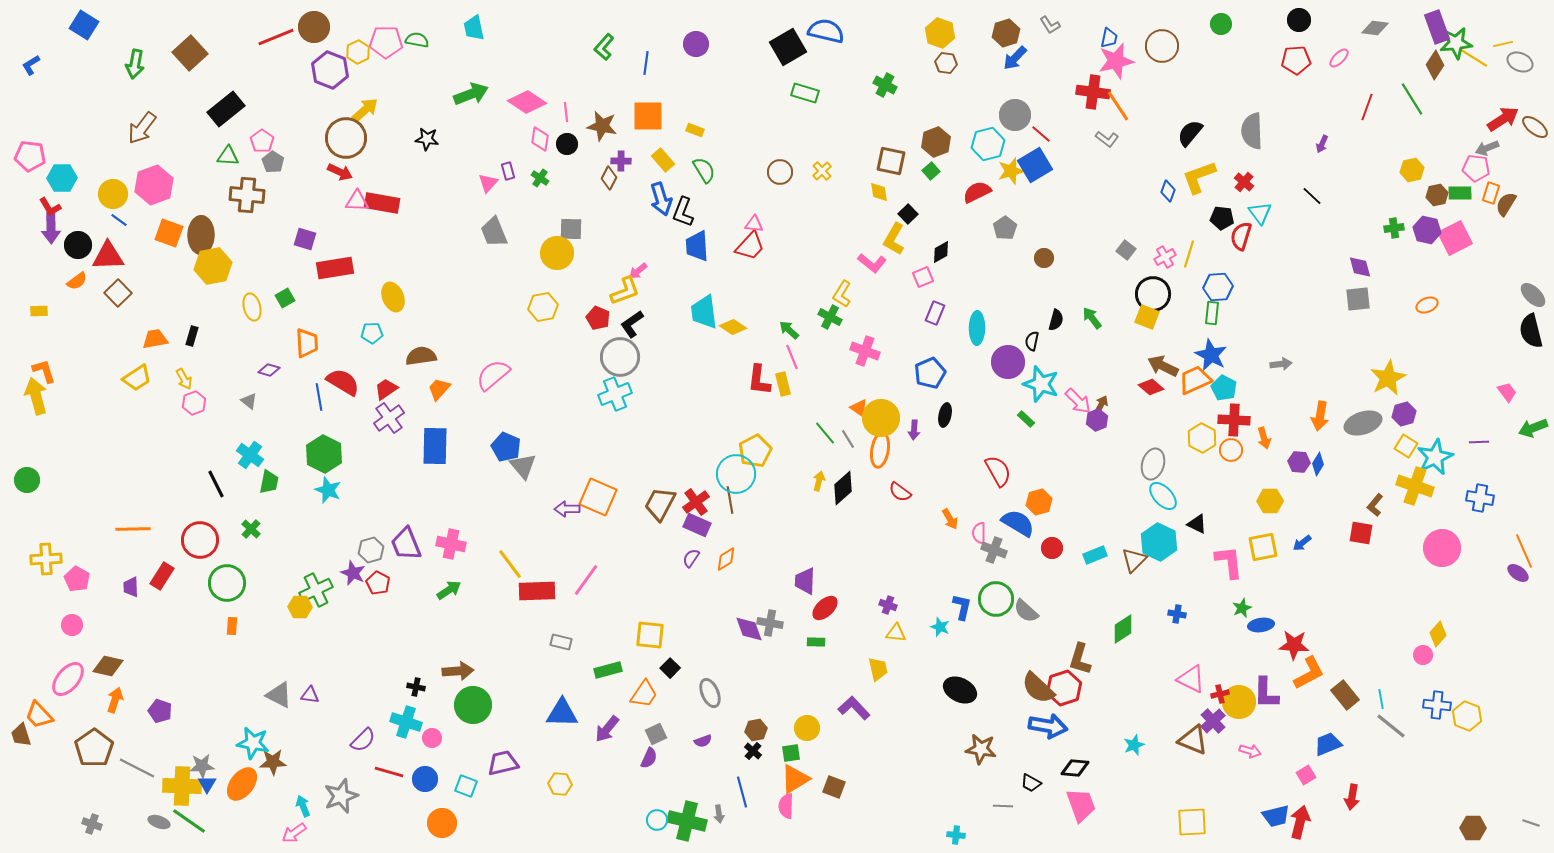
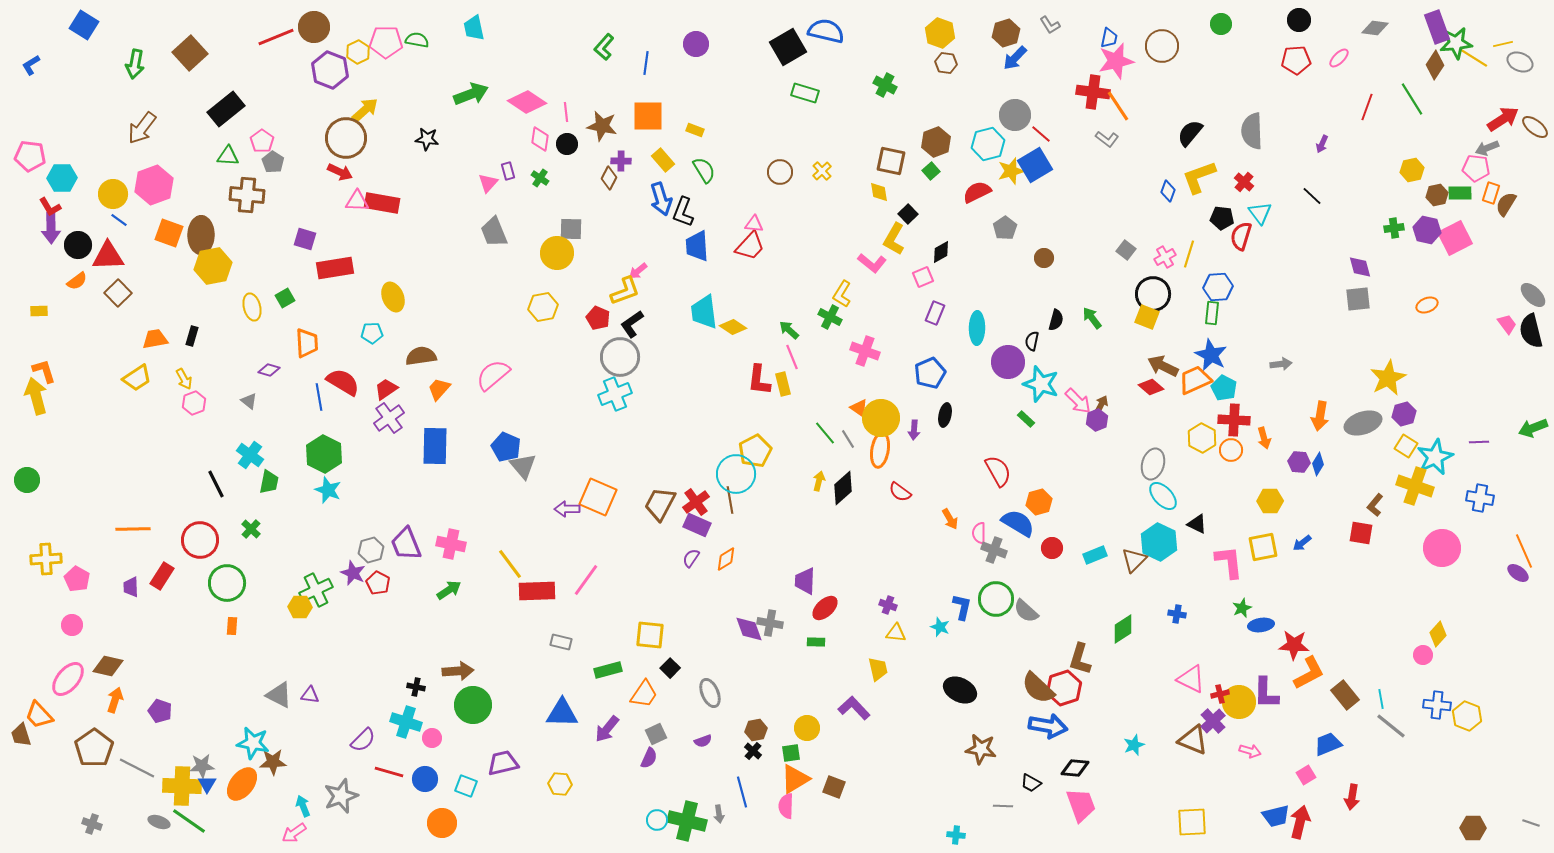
pink trapezoid at (1507, 392): moved 68 px up
